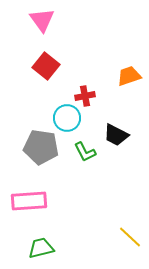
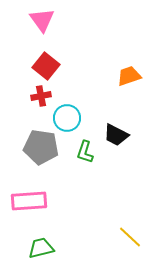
red cross: moved 44 px left
green L-shape: rotated 45 degrees clockwise
